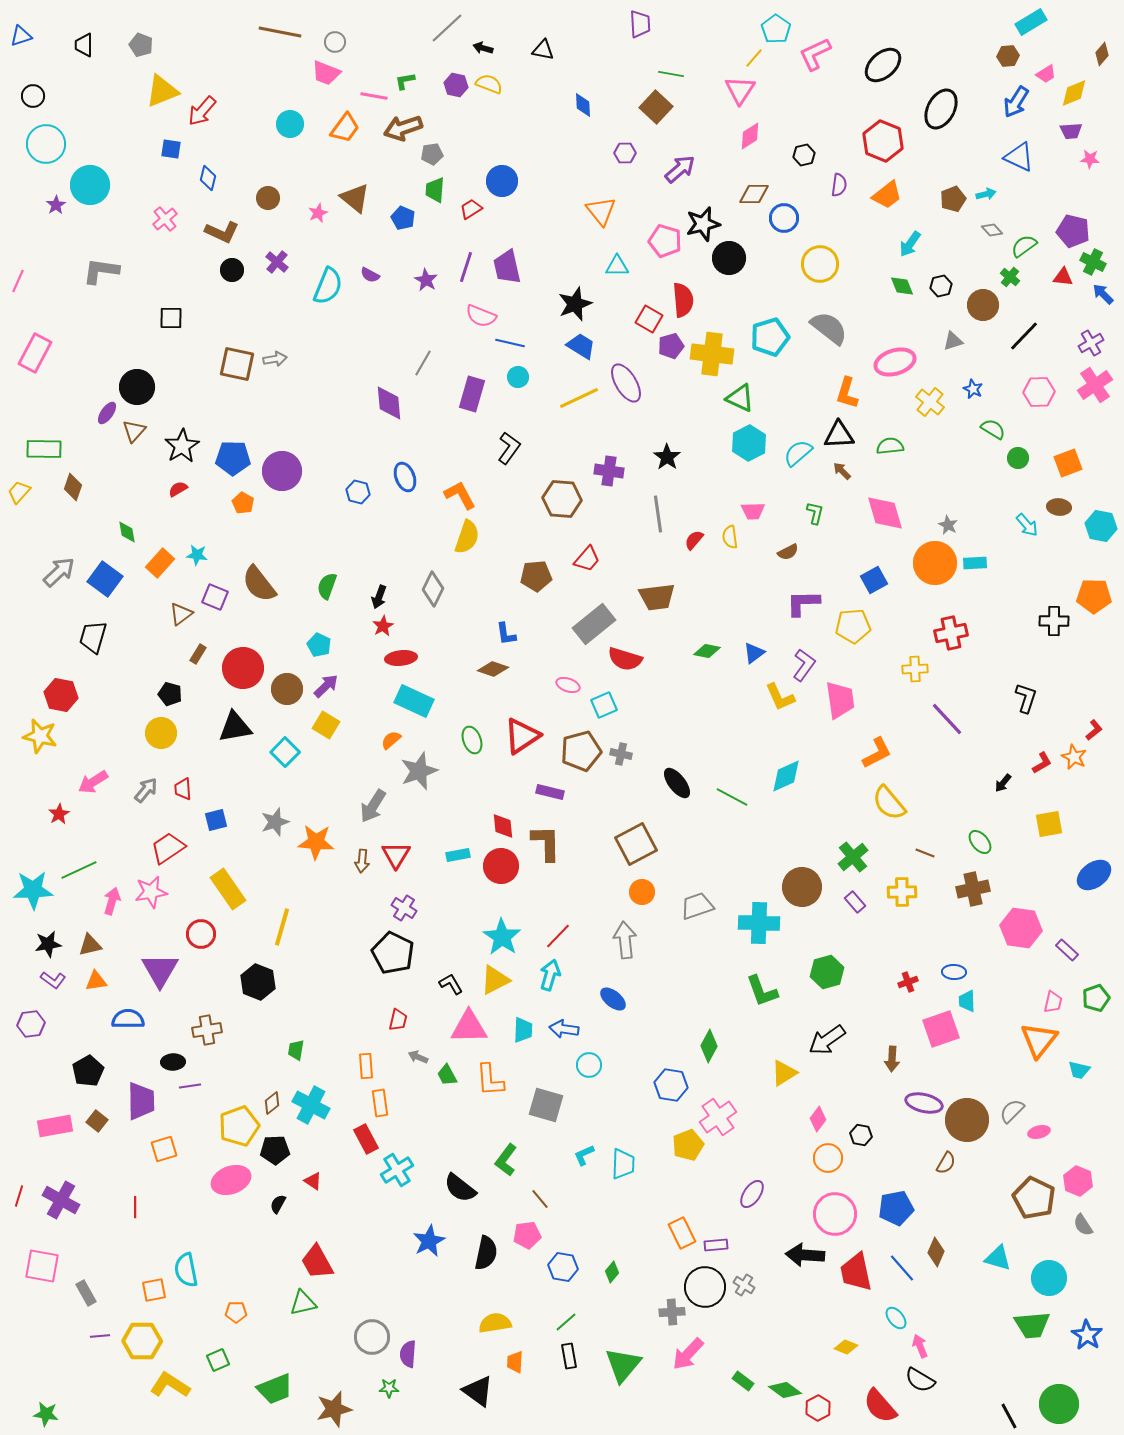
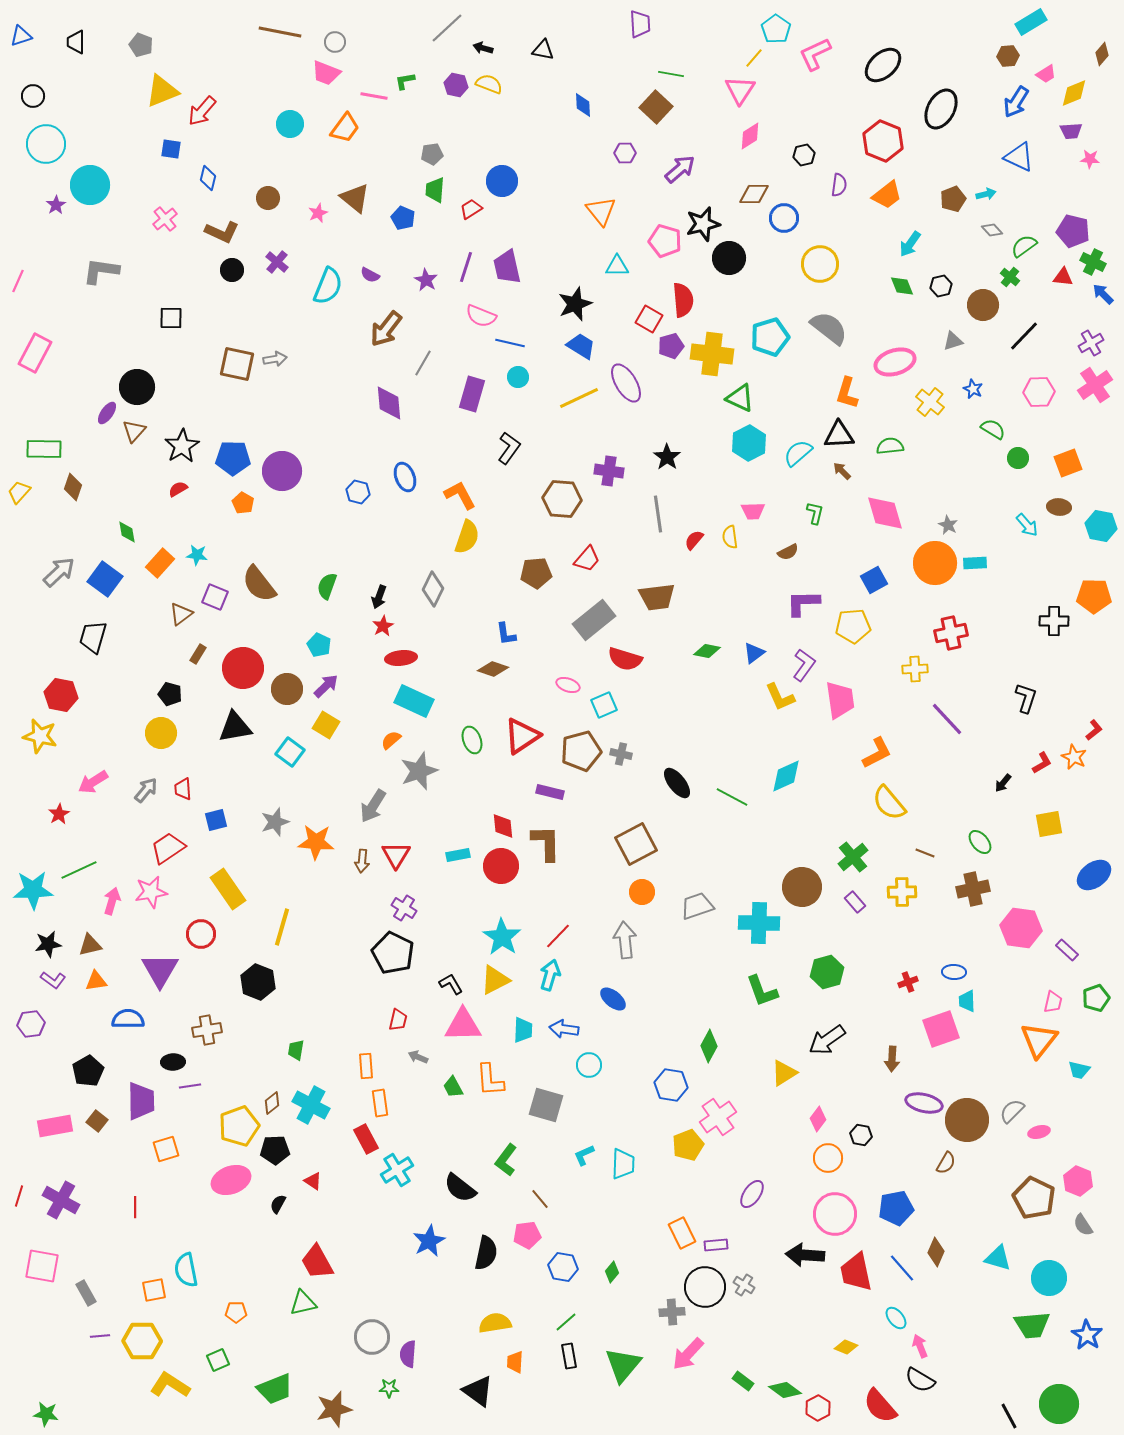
black trapezoid at (84, 45): moved 8 px left, 3 px up
brown arrow at (403, 128): moved 17 px left, 201 px down; rotated 33 degrees counterclockwise
brown pentagon at (536, 576): moved 3 px up
gray rectangle at (594, 624): moved 4 px up
cyan square at (285, 752): moved 5 px right; rotated 8 degrees counterclockwise
pink triangle at (469, 1027): moved 6 px left, 2 px up
green trapezoid at (447, 1075): moved 6 px right, 12 px down
orange square at (164, 1149): moved 2 px right
